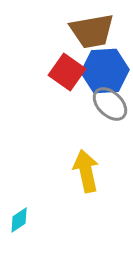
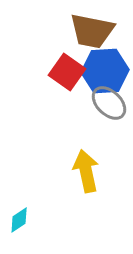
brown trapezoid: rotated 21 degrees clockwise
gray ellipse: moved 1 px left, 1 px up
